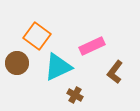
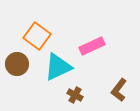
brown circle: moved 1 px down
brown L-shape: moved 4 px right, 18 px down
